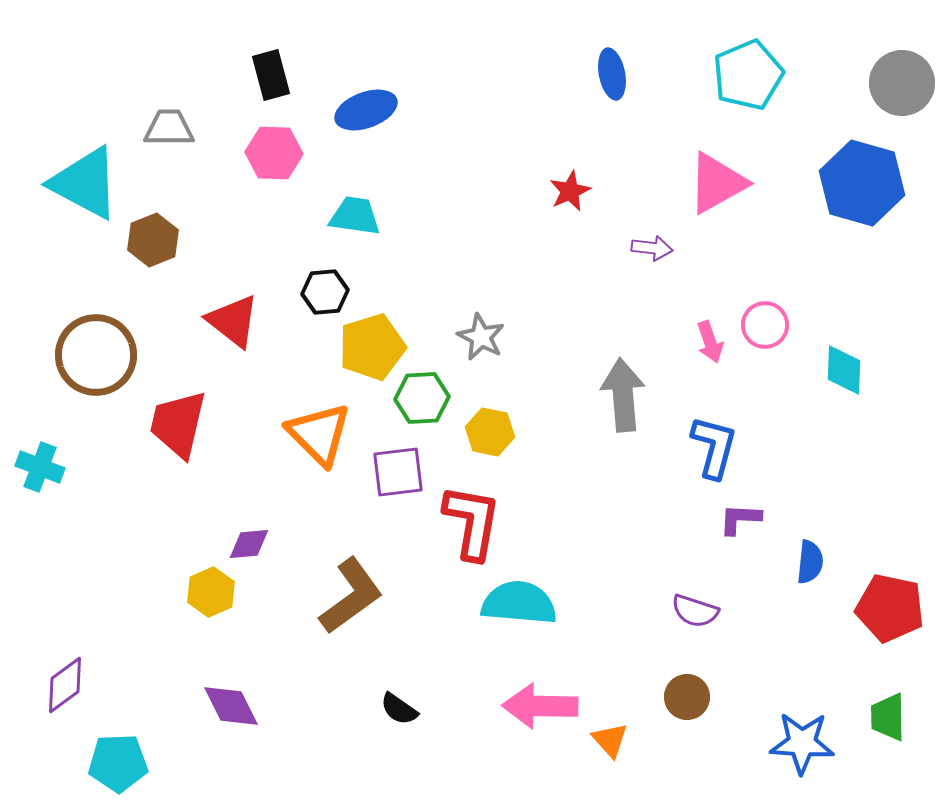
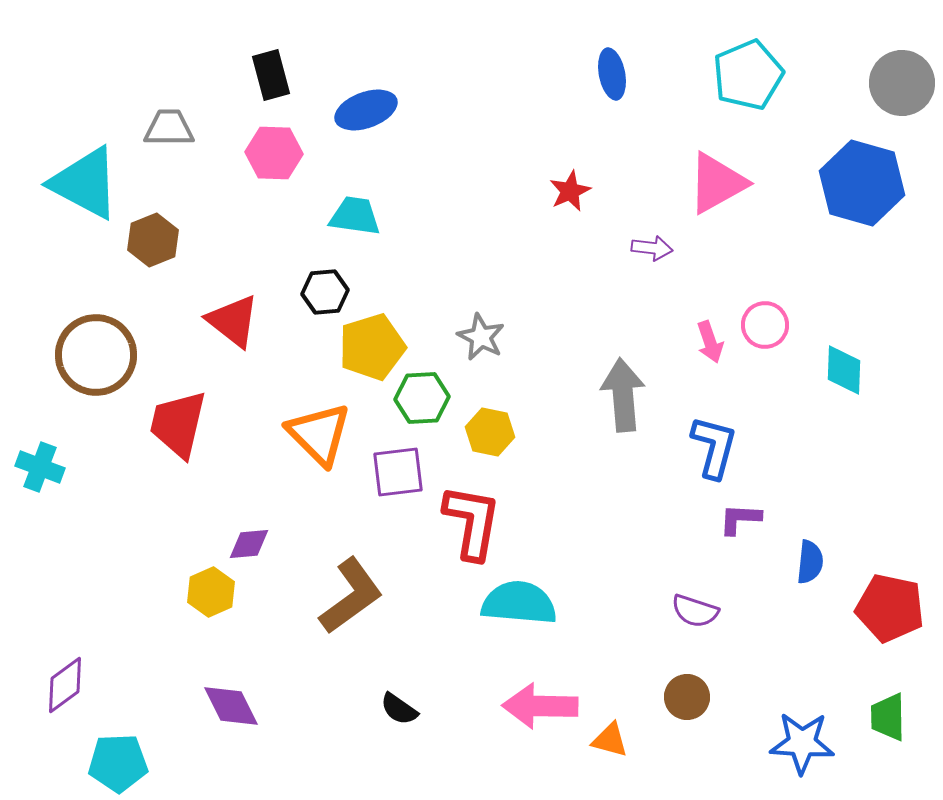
orange triangle at (610, 740): rotated 33 degrees counterclockwise
